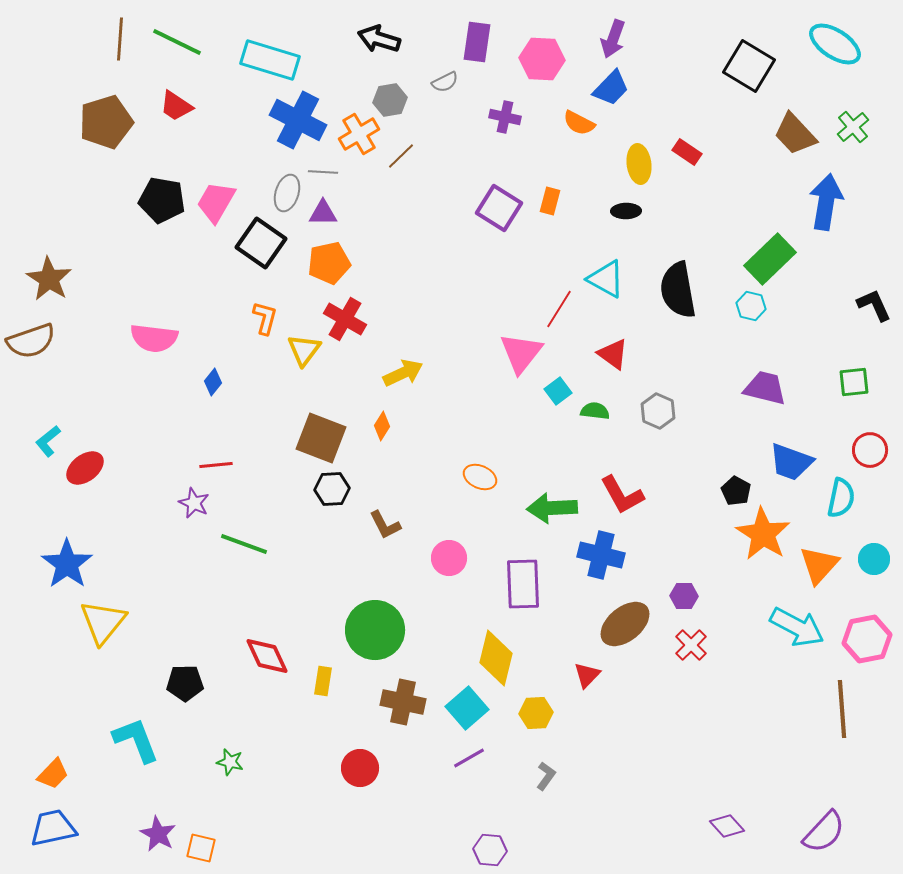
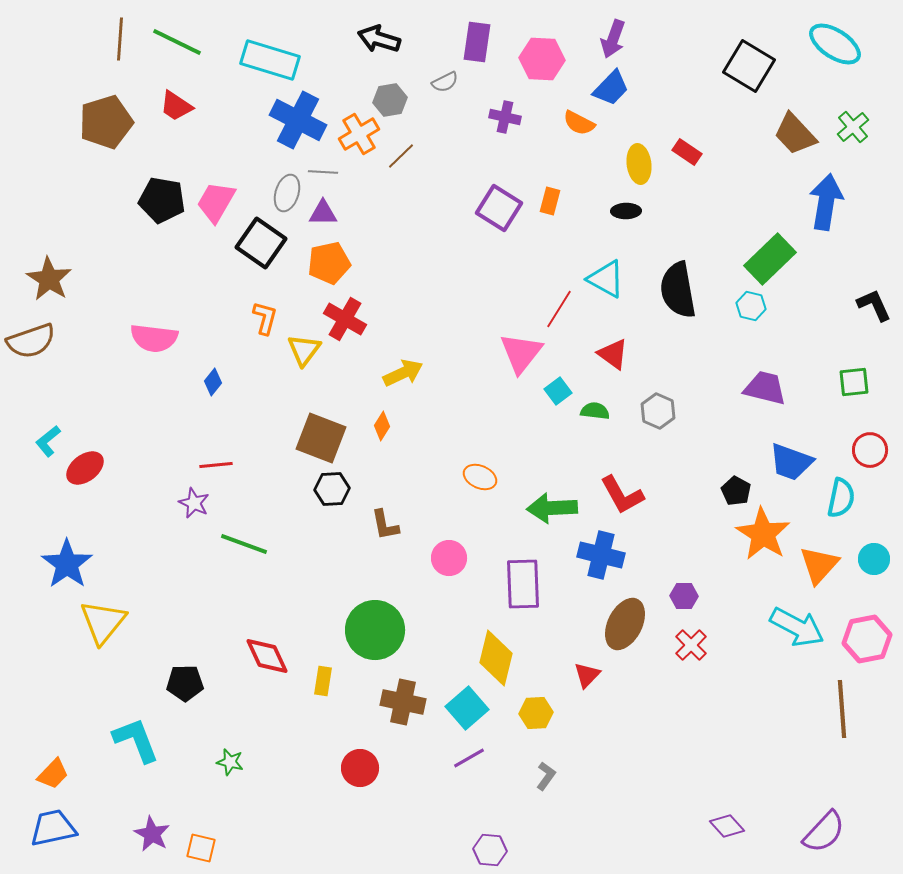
brown L-shape at (385, 525): rotated 16 degrees clockwise
brown ellipse at (625, 624): rotated 24 degrees counterclockwise
purple star at (158, 834): moved 6 px left
